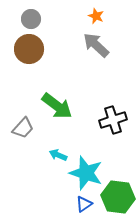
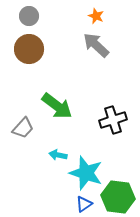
gray circle: moved 2 px left, 3 px up
cyan arrow: rotated 12 degrees counterclockwise
